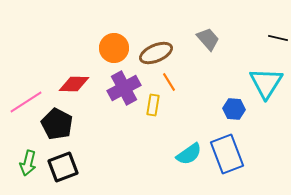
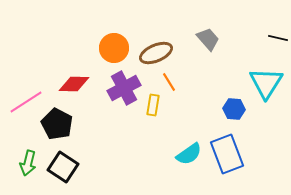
black square: rotated 36 degrees counterclockwise
